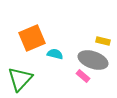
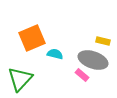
pink rectangle: moved 1 px left, 1 px up
